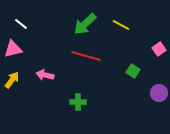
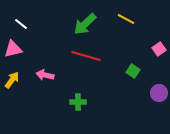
yellow line: moved 5 px right, 6 px up
